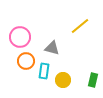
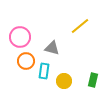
yellow circle: moved 1 px right, 1 px down
